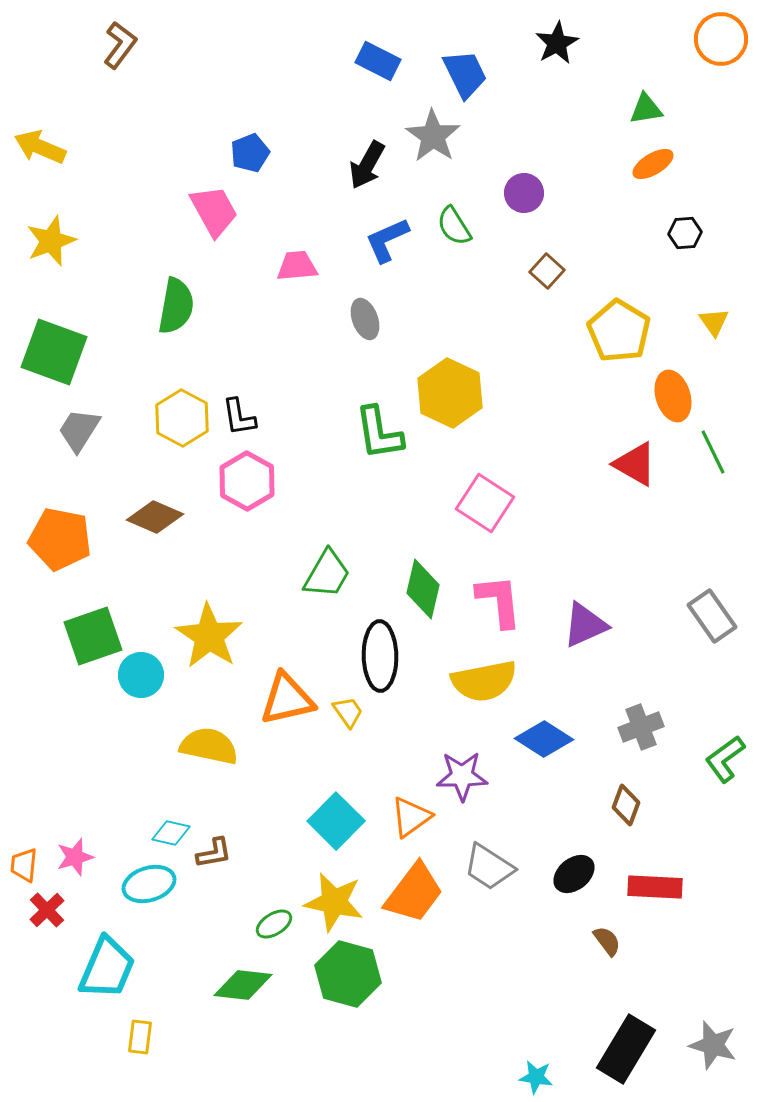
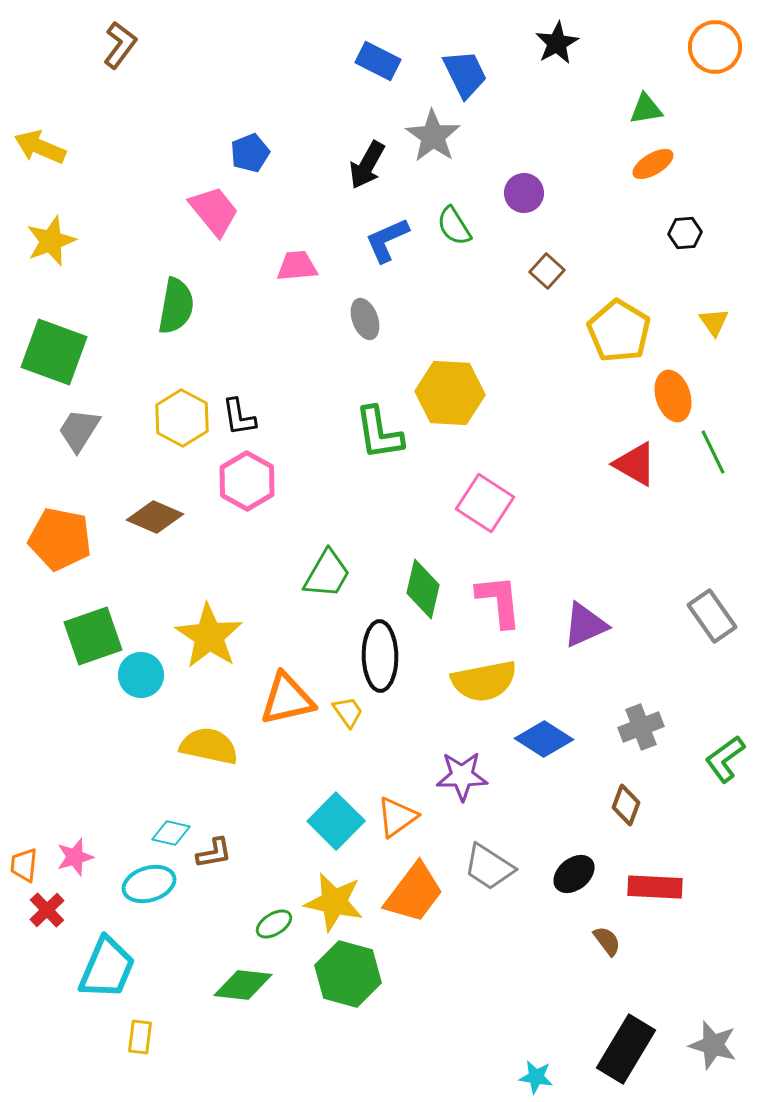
orange circle at (721, 39): moved 6 px left, 8 px down
pink trapezoid at (214, 211): rotated 10 degrees counterclockwise
yellow hexagon at (450, 393): rotated 22 degrees counterclockwise
orange triangle at (411, 817): moved 14 px left
